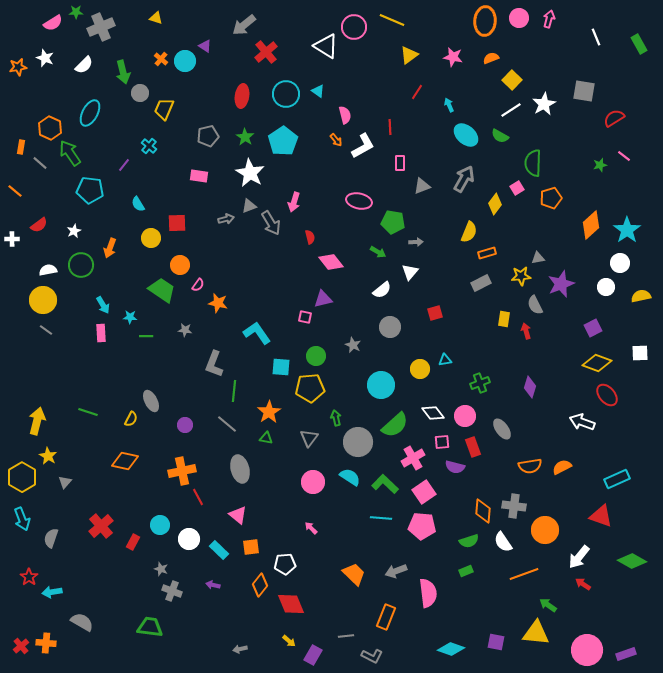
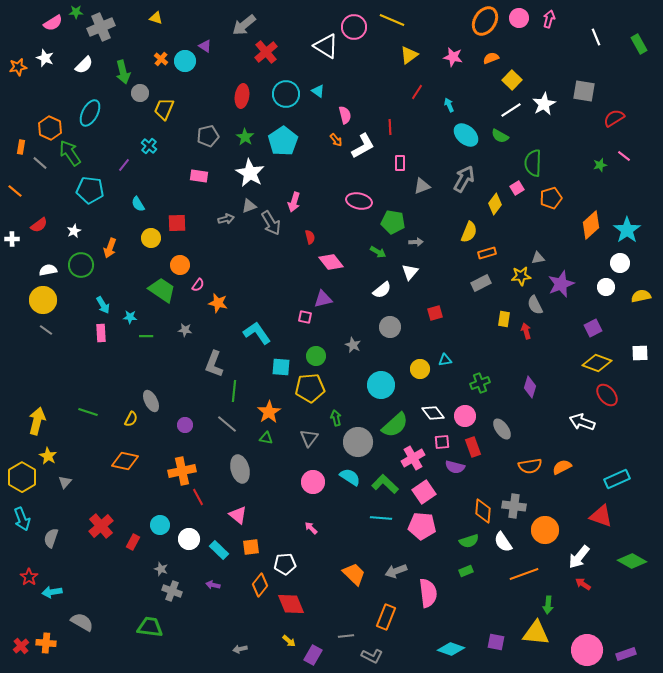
orange ellipse at (485, 21): rotated 28 degrees clockwise
green arrow at (548, 605): rotated 120 degrees counterclockwise
